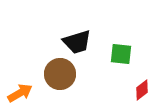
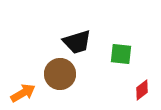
orange arrow: moved 3 px right
